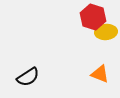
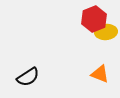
red hexagon: moved 1 px right, 2 px down; rotated 20 degrees clockwise
